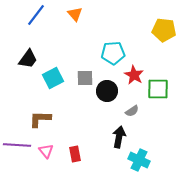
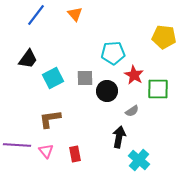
yellow pentagon: moved 7 px down
brown L-shape: moved 10 px right; rotated 10 degrees counterclockwise
cyan cross: rotated 15 degrees clockwise
